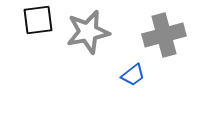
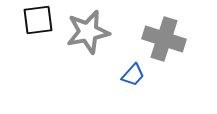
gray cross: moved 4 px down; rotated 33 degrees clockwise
blue trapezoid: rotated 10 degrees counterclockwise
